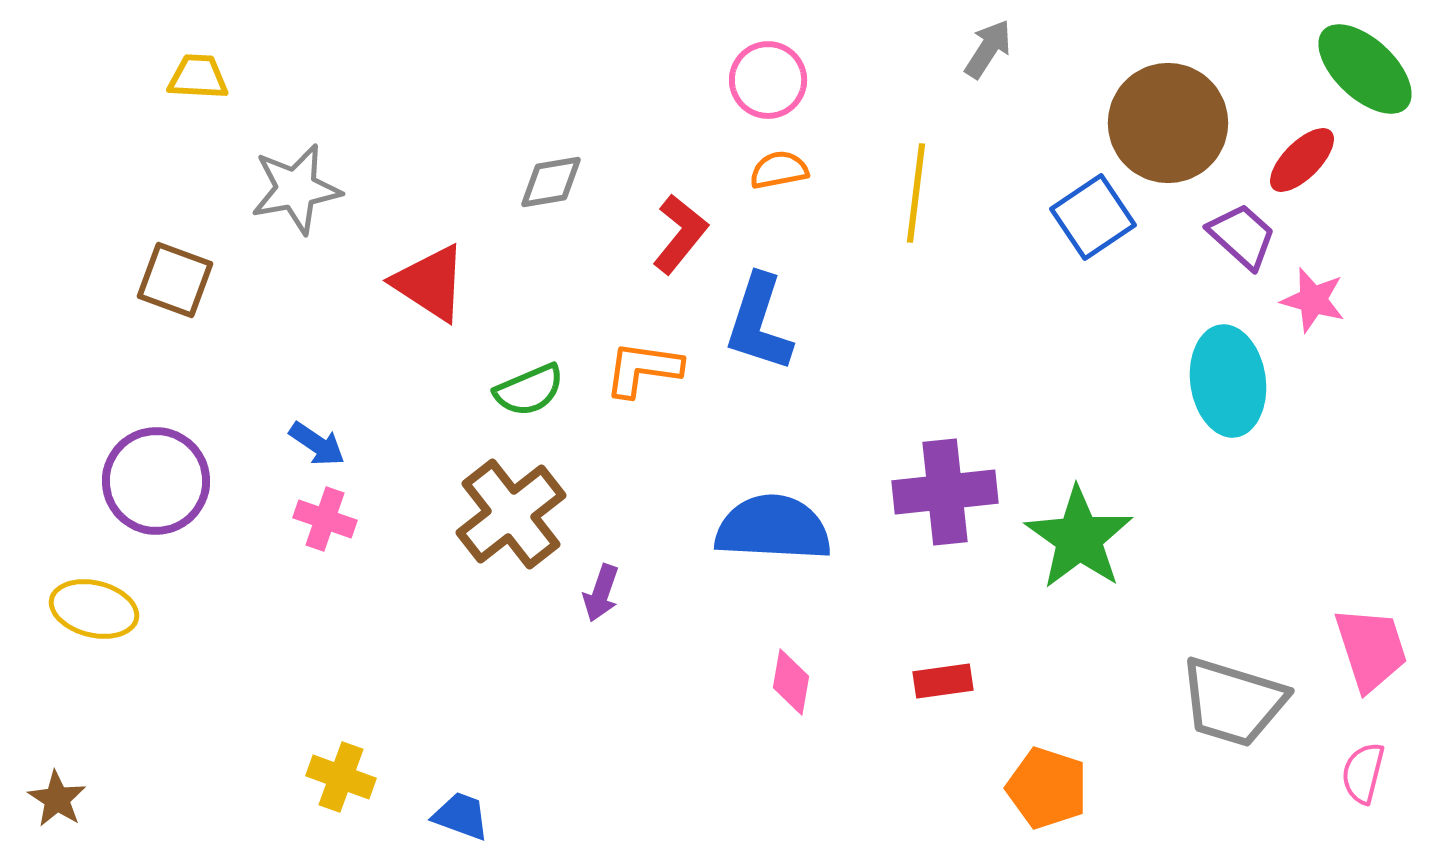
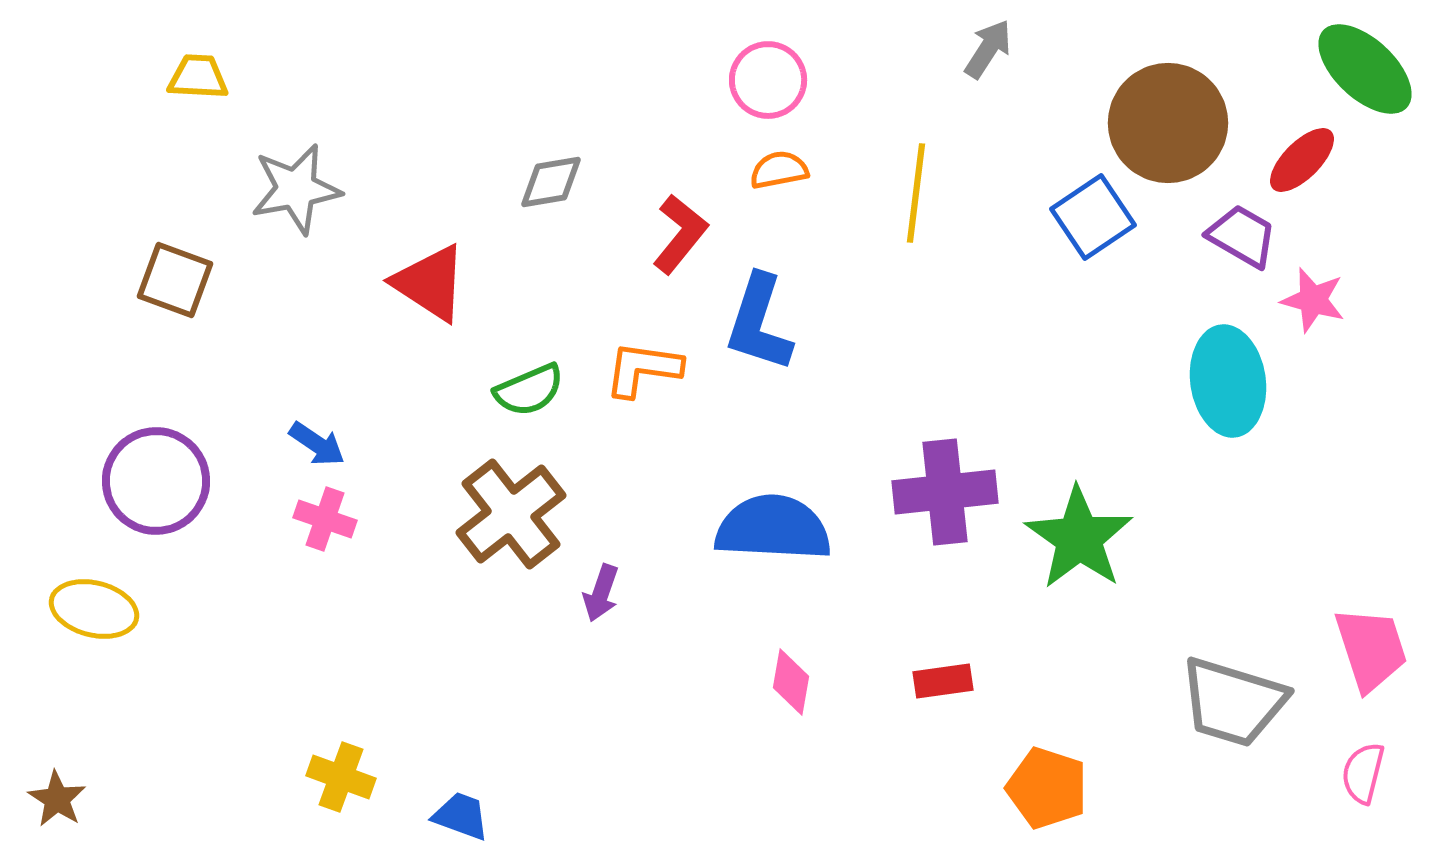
purple trapezoid: rotated 12 degrees counterclockwise
